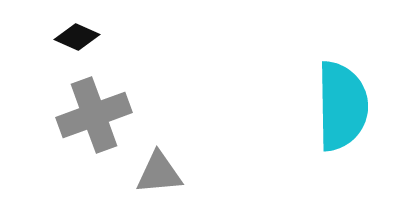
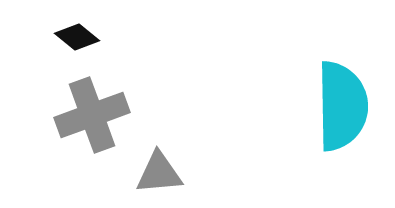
black diamond: rotated 15 degrees clockwise
gray cross: moved 2 px left
